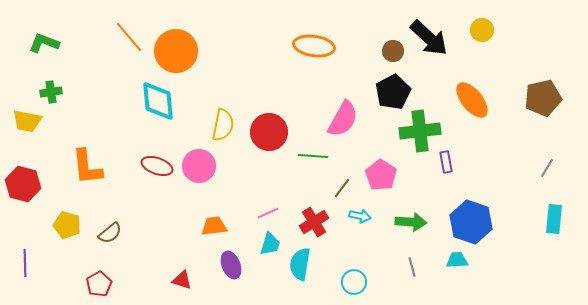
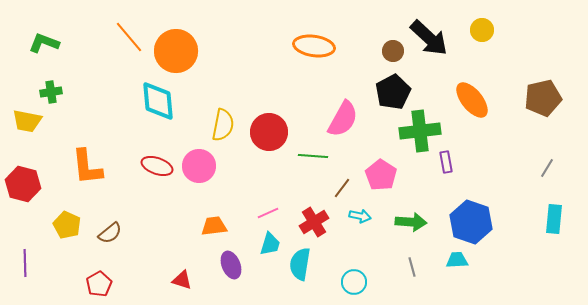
yellow pentagon at (67, 225): rotated 8 degrees clockwise
